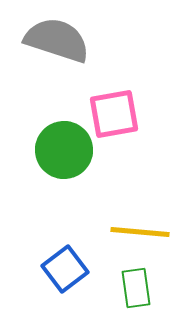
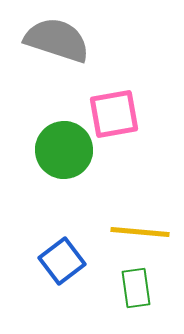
blue square: moved 3 px left, 8 px up
